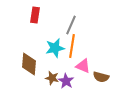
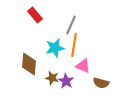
red rectangle: rotated 49 degrees counterclockwise
orange line: moved 2 px right, 1 px up
brown semicircle: moved 6 px down
